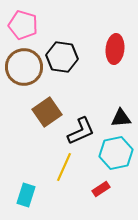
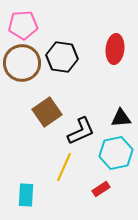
pink pentagon: rotated 20 degrees counterclockwise
brown circle: moved 2 px left, 4 px up
cyan rectangle: rotated 15 degrees counterclockwise
